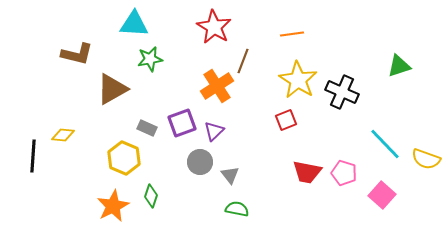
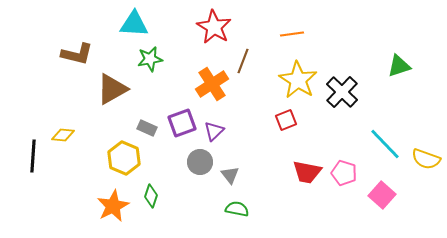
orange cross: moved 5 px left, 2 px up
black cross: rotated 20 degrees clockwise
